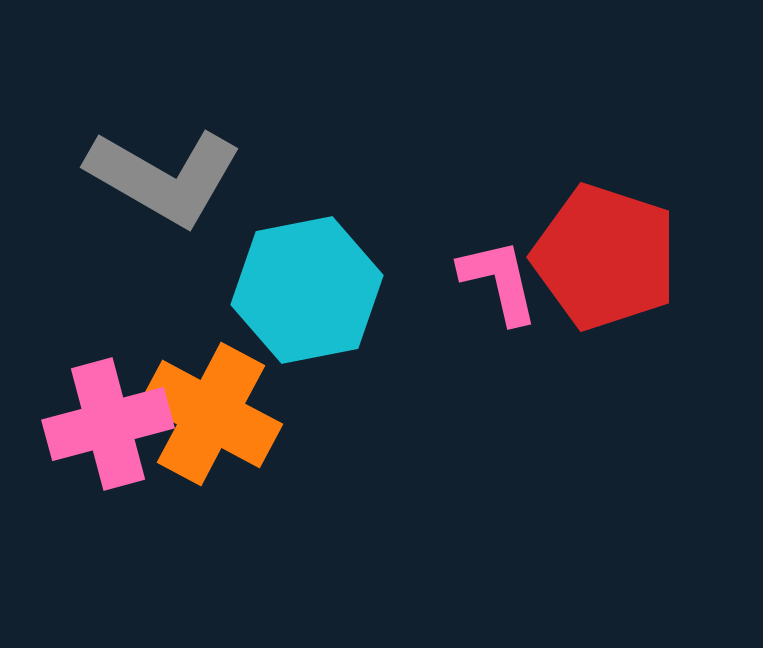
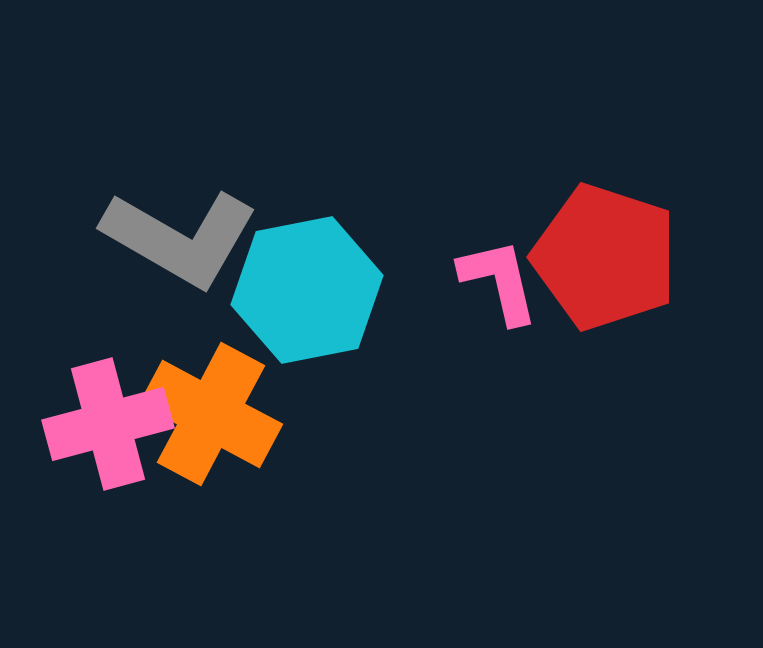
gray L-shape: moved 16 px right, 61 px down
